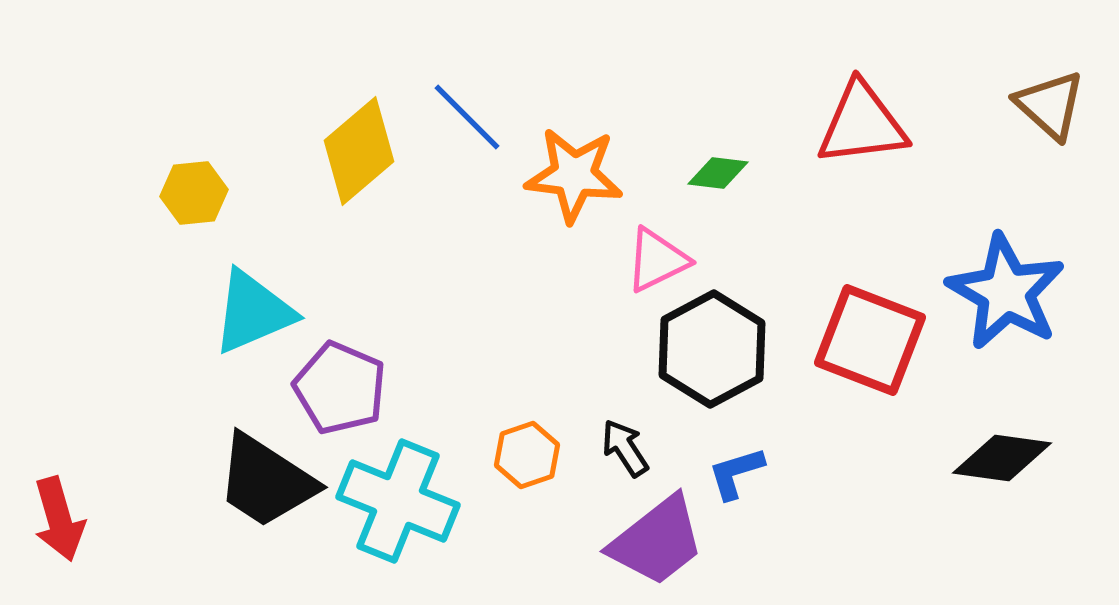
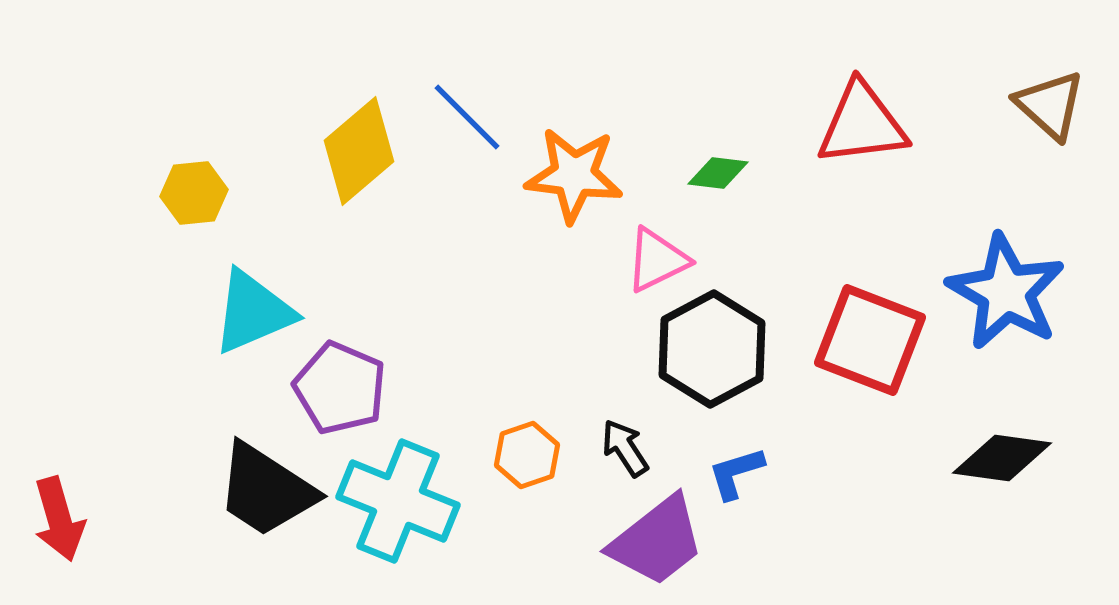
black trapezoid: moved 9 px down
